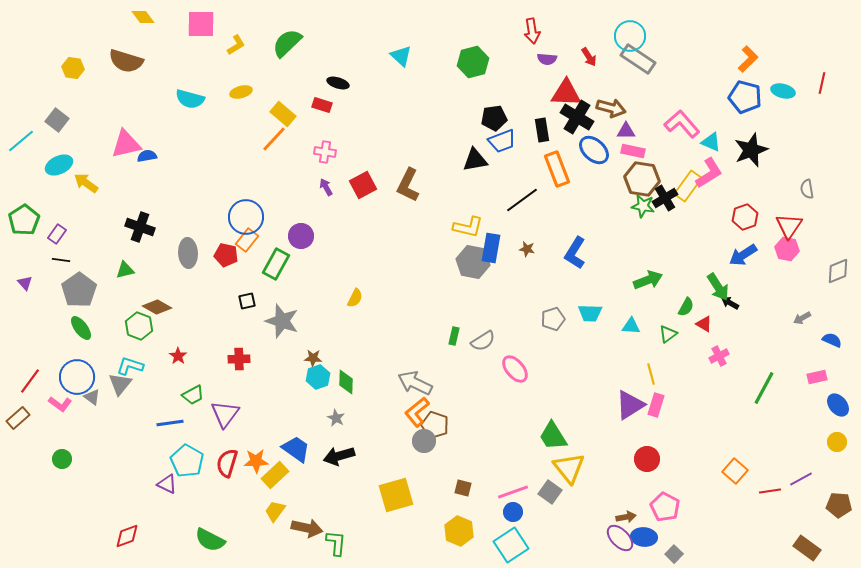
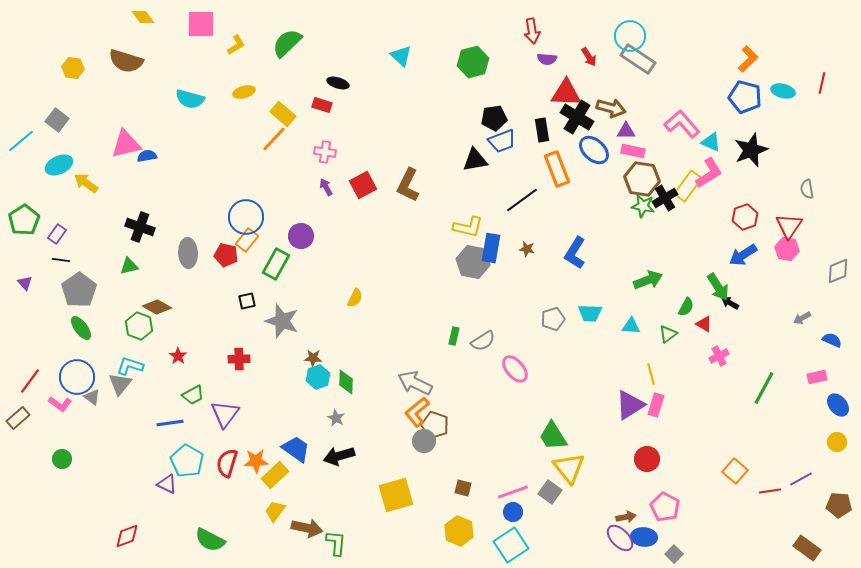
yellow ellipse at (241, 92): moved 3 px right
green triangle at (125, 270): moved 4 px right, 4 px up
